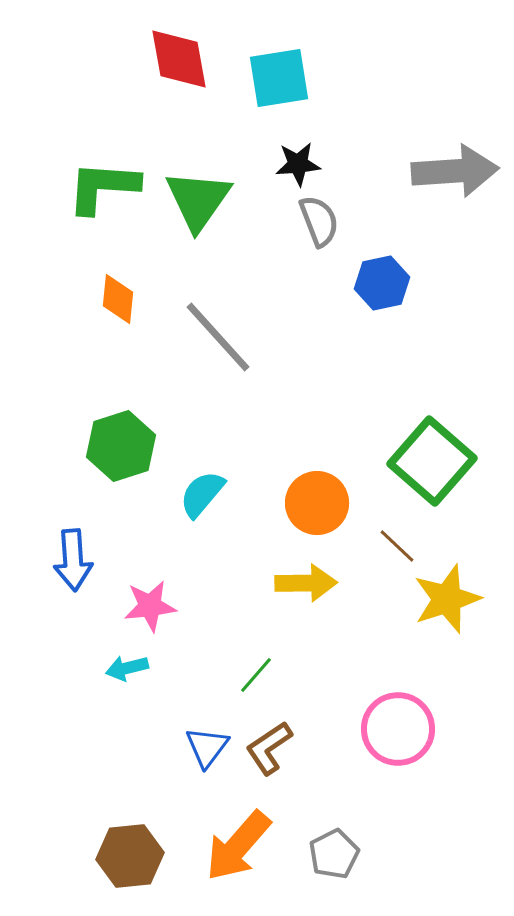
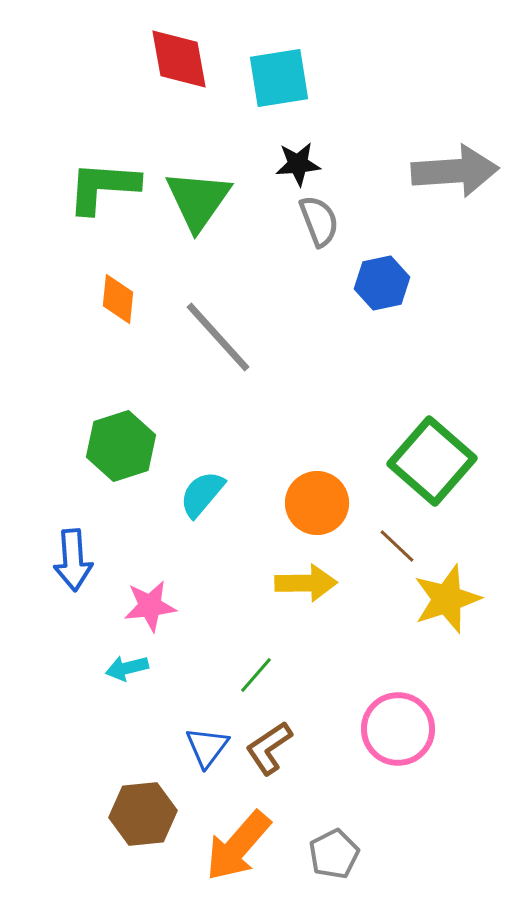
brown hexagon: moved 13 px right, 42 px up
